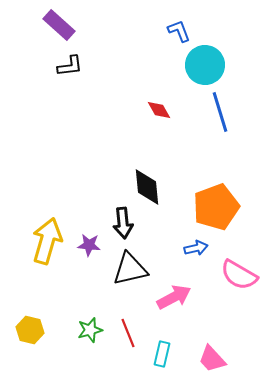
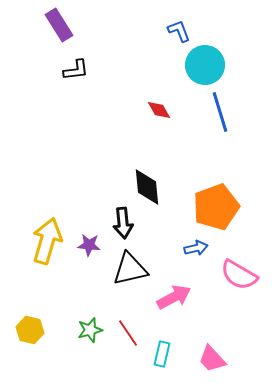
purple rectangle: rotated 16 degrees clockwise
black L-shape: moved 6 px right, 4 px down
red line: rotated 12 degrees counterclockwise
